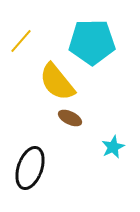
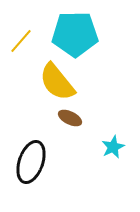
cyan pentagon: moved 17 px left, 8 px up
black ellipse: moved 1 px right, 6 px up
